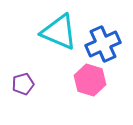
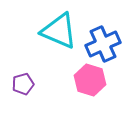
cyan triangle: moved 1 px up
